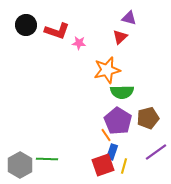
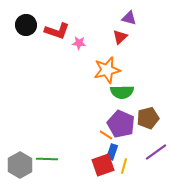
purple pentagon: moved 3 px right, 3 px down; rotated 8 degrees counterclockwise
orange line: rotated 24 degrees counterclockwise
